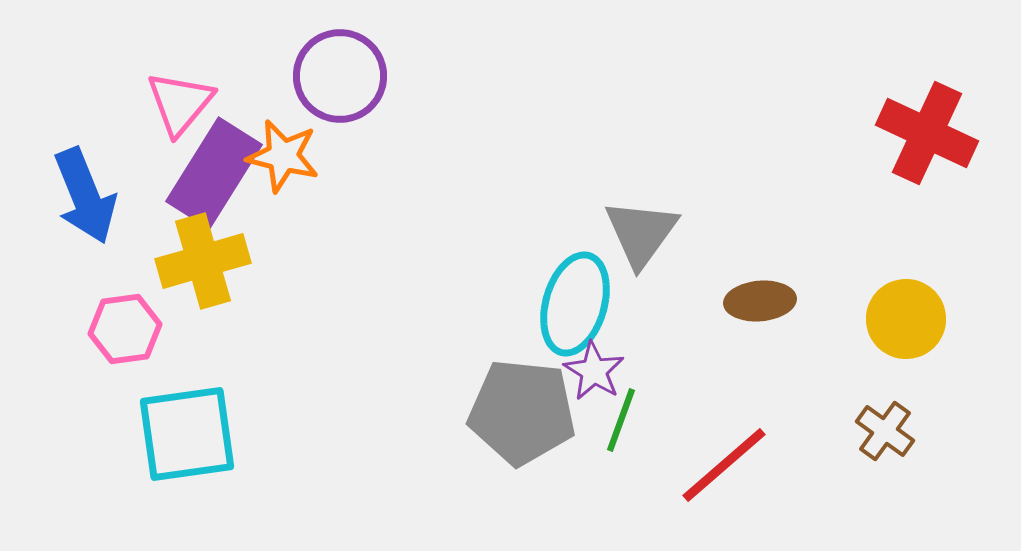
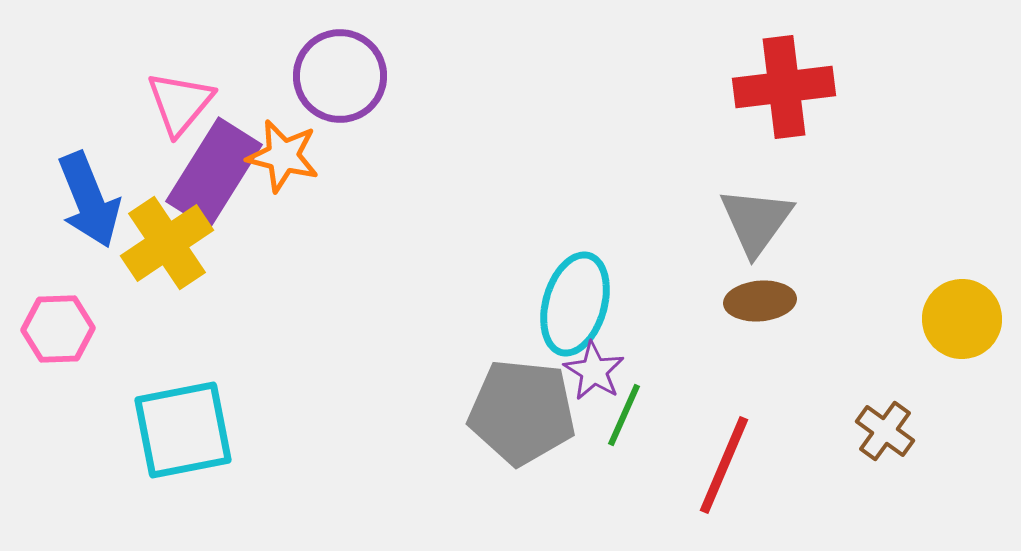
red cross: moved 143 px left, 46 px up; rotated 32 degrees counterclockwise
blue arrow: moved 4 px right, 4 px down
gray triangle: moved 115 px right, 12 px up
yellow cross: moved 36 px left, 18 px up; rotated 18 degrees counterclockwise
yellow circle: moved 56 px right
pink hexagon: moved 67 px left; rotated 6 degrees clockwise
green line: moved 3 px right, 5 px up; rotated 4 degrees clockwise
cyan square: moved 4 px left, 4 px up; rotated 3 degrees counterclockwise
red line: rotated 26 degrees counterclockwise
